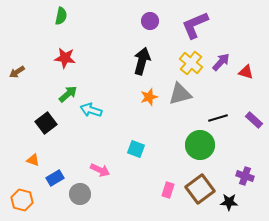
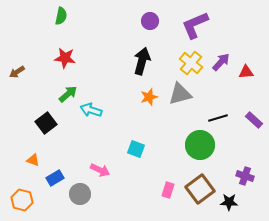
red triangle: rotated 21 degrees counterclockwise
